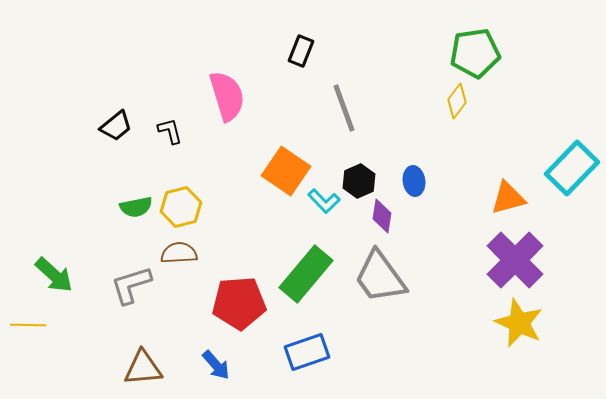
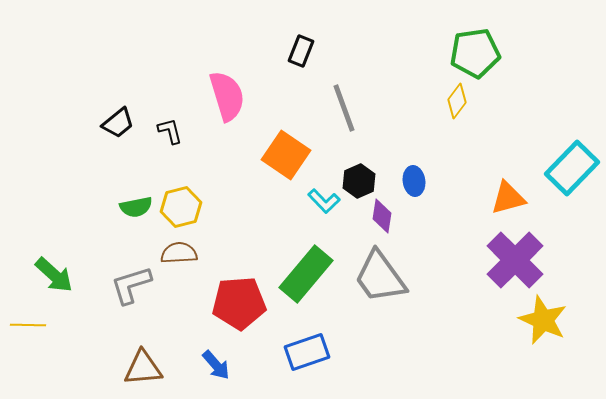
black trapezoid: moved 2 px right, 3 px up
orange square: moved 16 px up
yellow star: moved 24 px right, 3 px up
